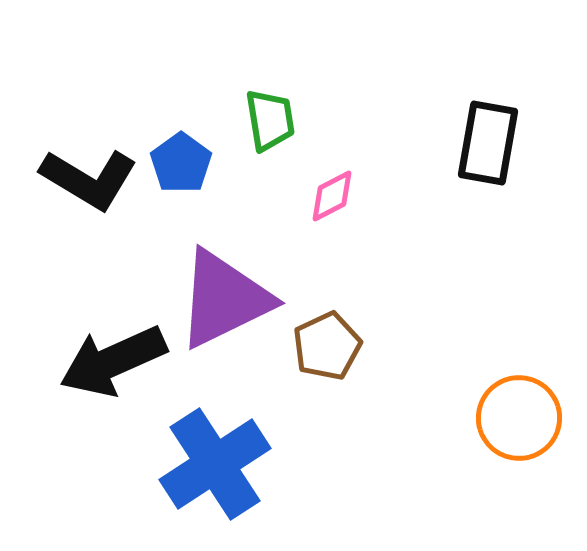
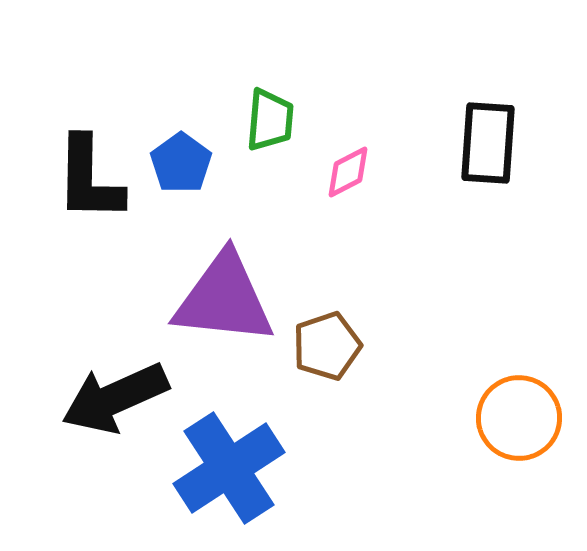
green trapezoid: rotated 14 degrees clockwise
black rectangle: rotated 6 degrees counterclockwise
black L-shape: rotated 60 degrees clockwise
pink diamond: moved 16 px right, 24 px up
purple triangle: rotated 32 degrees clockwise
brown pentagon: rotated 6 degrees clockwise
black arrow: moved 2 px right, 37 px down
blue cross: moved 14 px right, 4 px down
